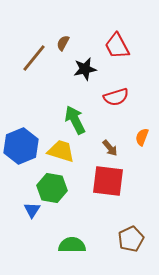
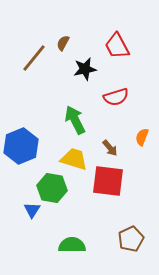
yellow trapezoid: moved 13 px right, 8 px down
